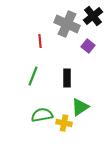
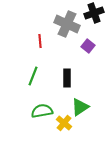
black cross: moved 1 px right, 3 px up; rotated 18 degrees clockwise
green semicircle: moved 4 px up
yellow cross: rotated 28 degrees clockwise
